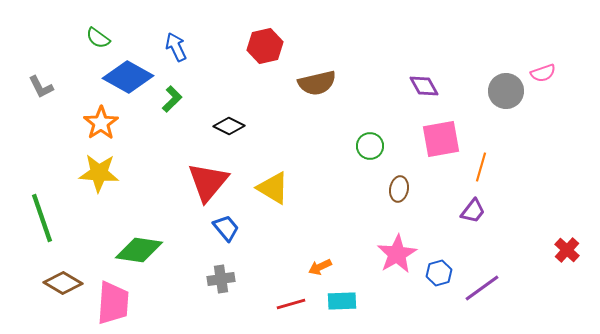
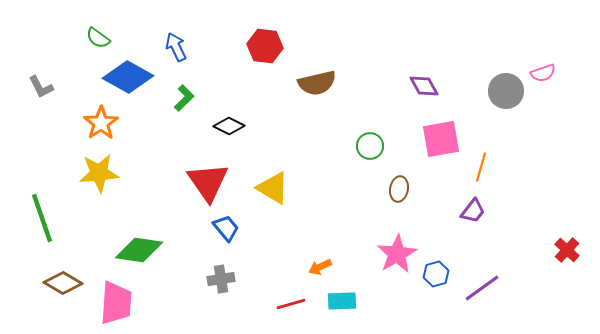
red hexagon: rotated 20 degrees clockwise
green L-shape: moved 12 px right, 1 px up
yellow star: rotated 9 degrees counterclockwise
red triangle: rotated 15 degrees counterclockwise
blue hexagon: moved 3 px left, 1 px down
pink trapezoid: moved 3 px right
